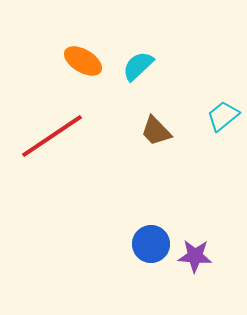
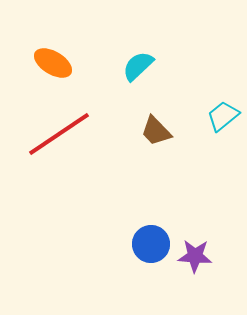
orange ellipse: moved 30 px left, 2 px down
red line: moved 7 px right, 2 px up
